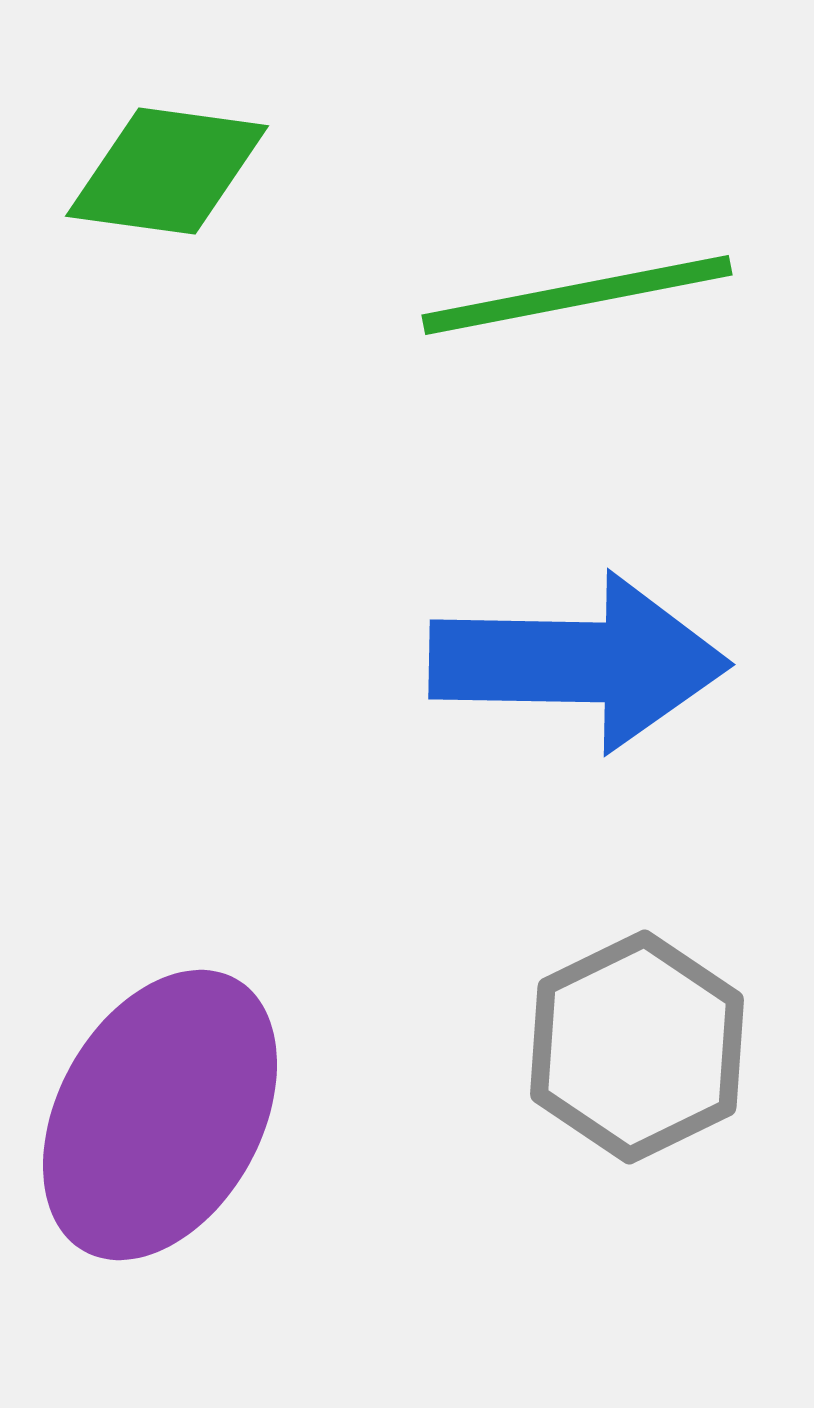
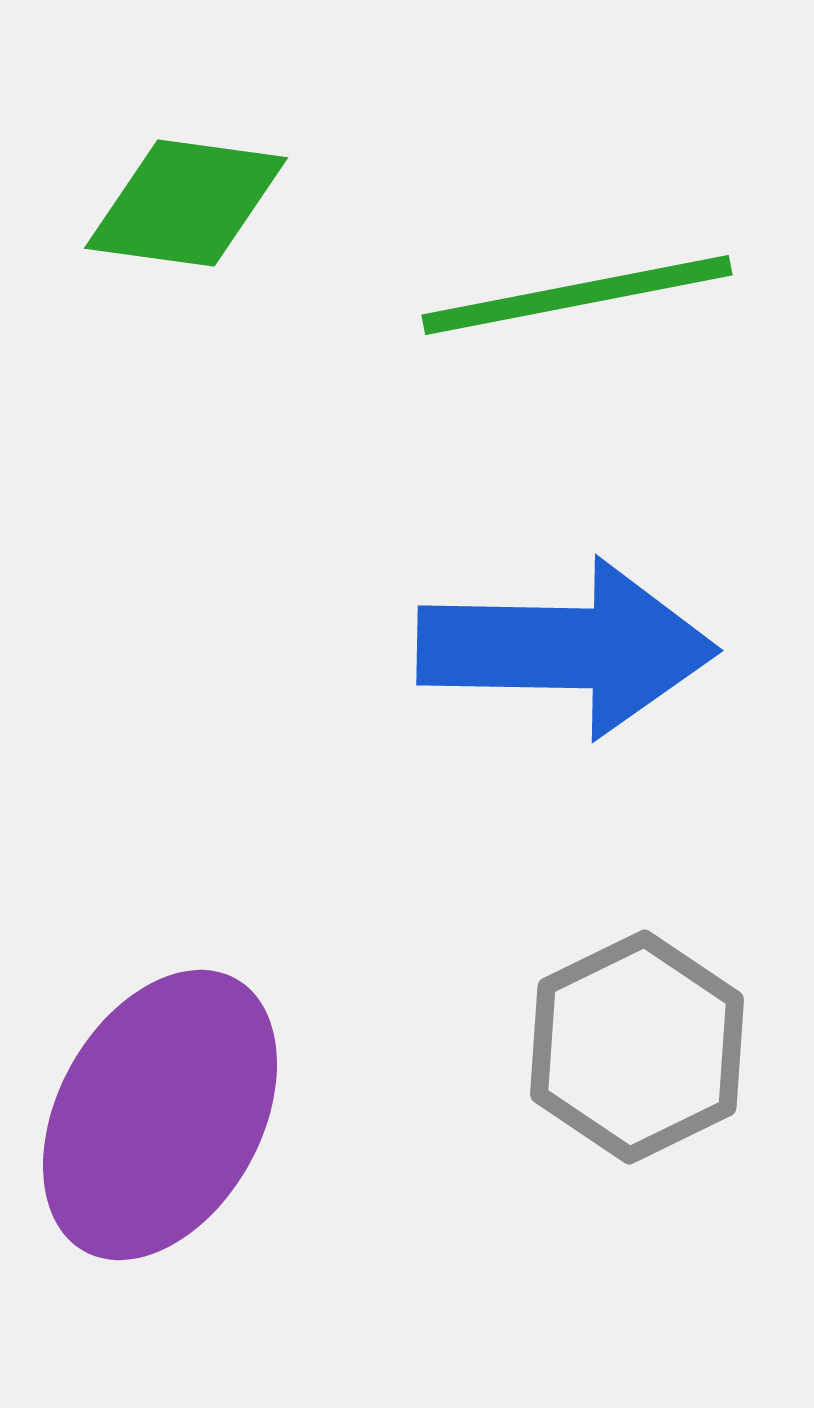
green diamond: moved 19 px right, 32 px down
blue arrow: moved 12 px left, 14 px up
